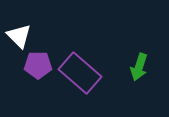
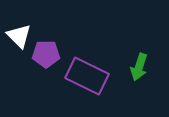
purple pentagon: moved 8 px right, 11 px up
purple rectangle: moved 7 px right, 3 px down; rotated 15 degrees counterclockwise
